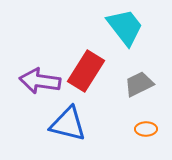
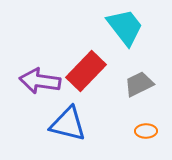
red rectangle: rotated 12 degrees clockwise
orange ellipse: moved 2 px down
